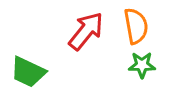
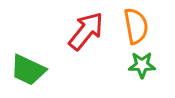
green trapezoid: moved 2 px up
